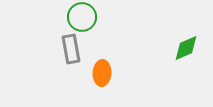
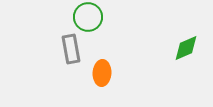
green circle: moved 6 px right
